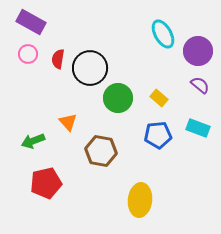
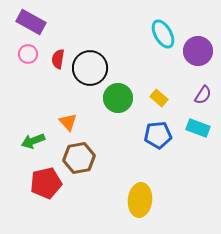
purple semicircle: moved 3 px right, 10 px down; rotated 84 degrees clockwise
brown hexagon: moved 22 px left, 7 px down; rotated 20 degrees counterclockwise
